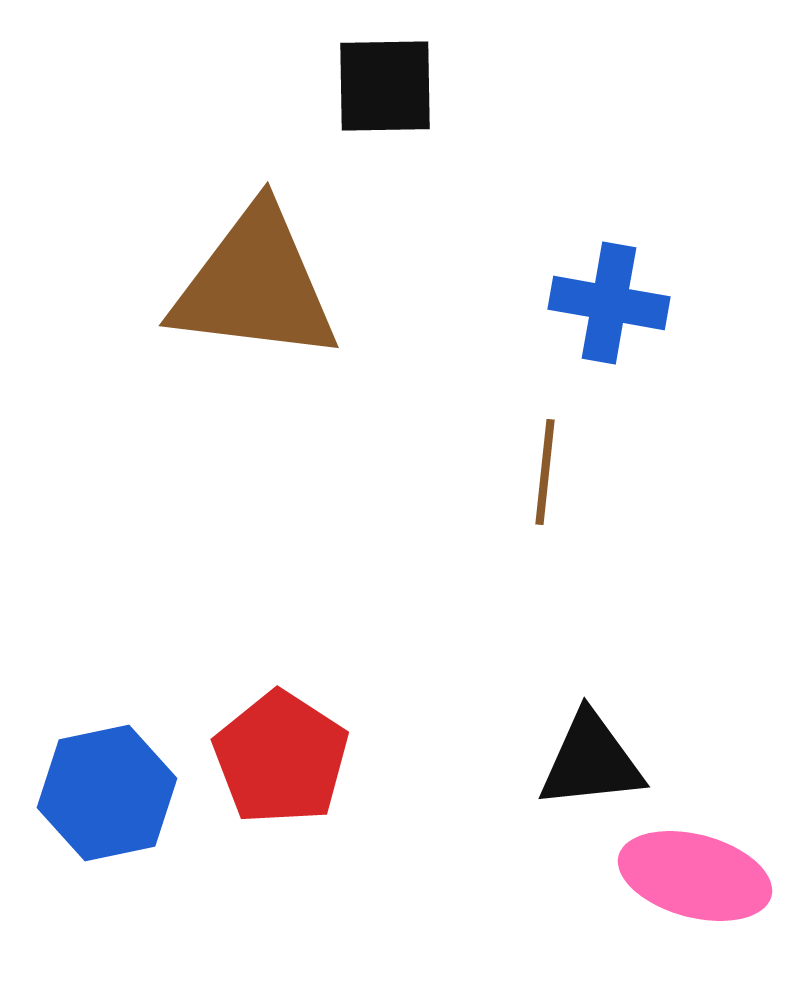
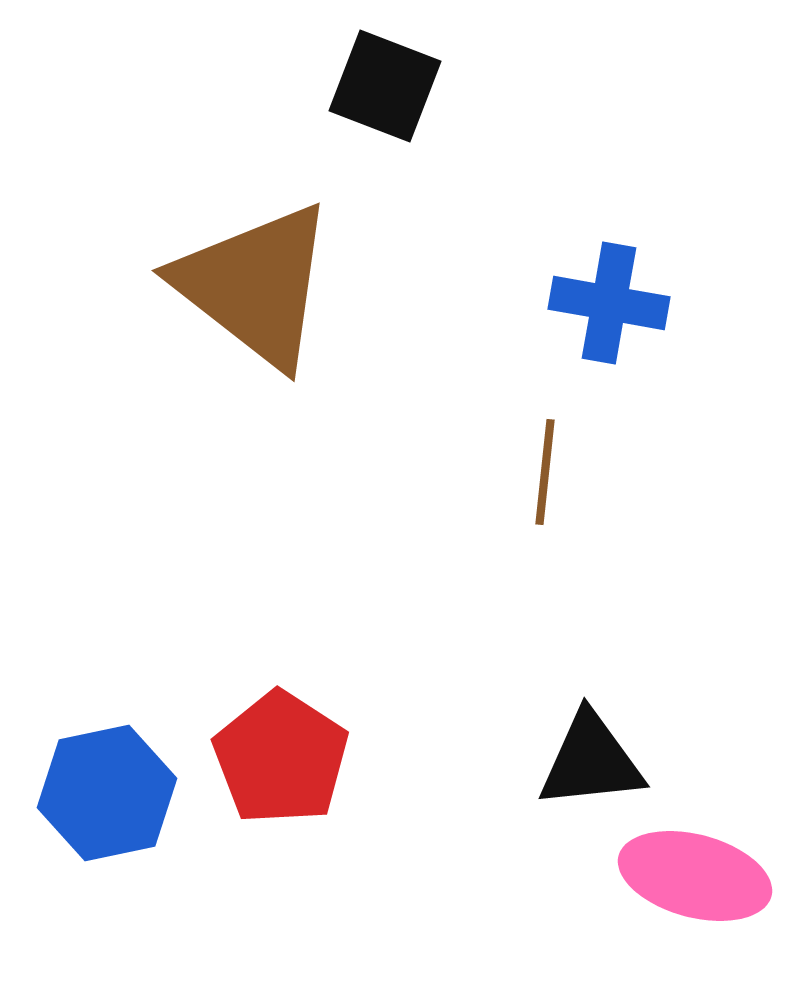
black square: rotated 22 degrees clockwise
brown triangle: rotated 31 degrees clockwise
